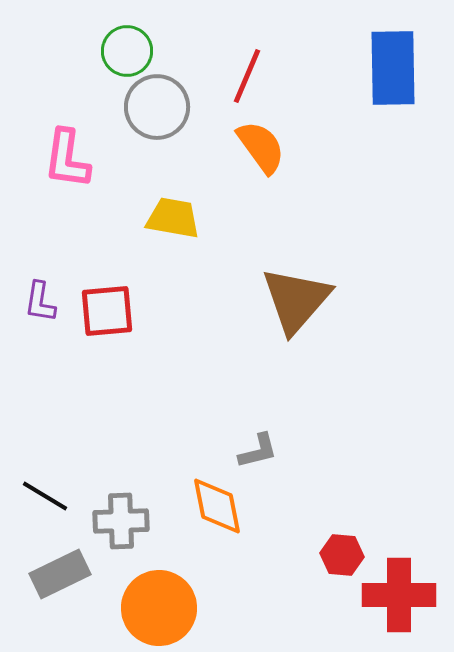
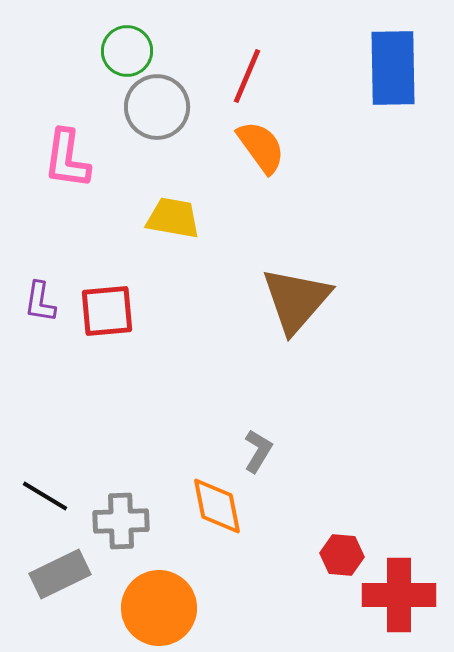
gray L-shape: rotated 45 degrees counterclockwise
